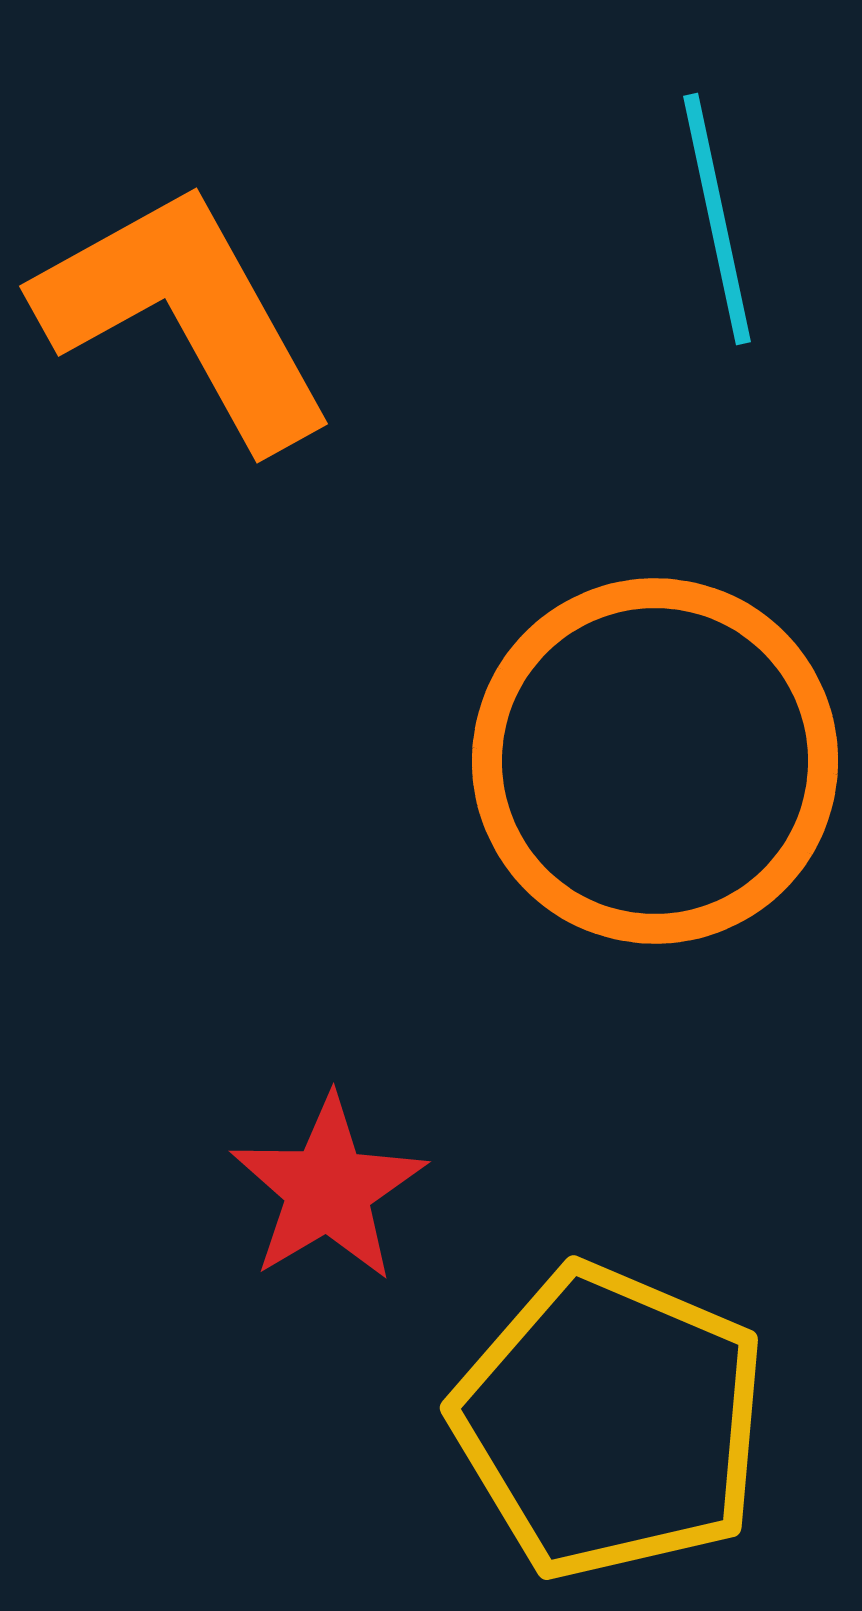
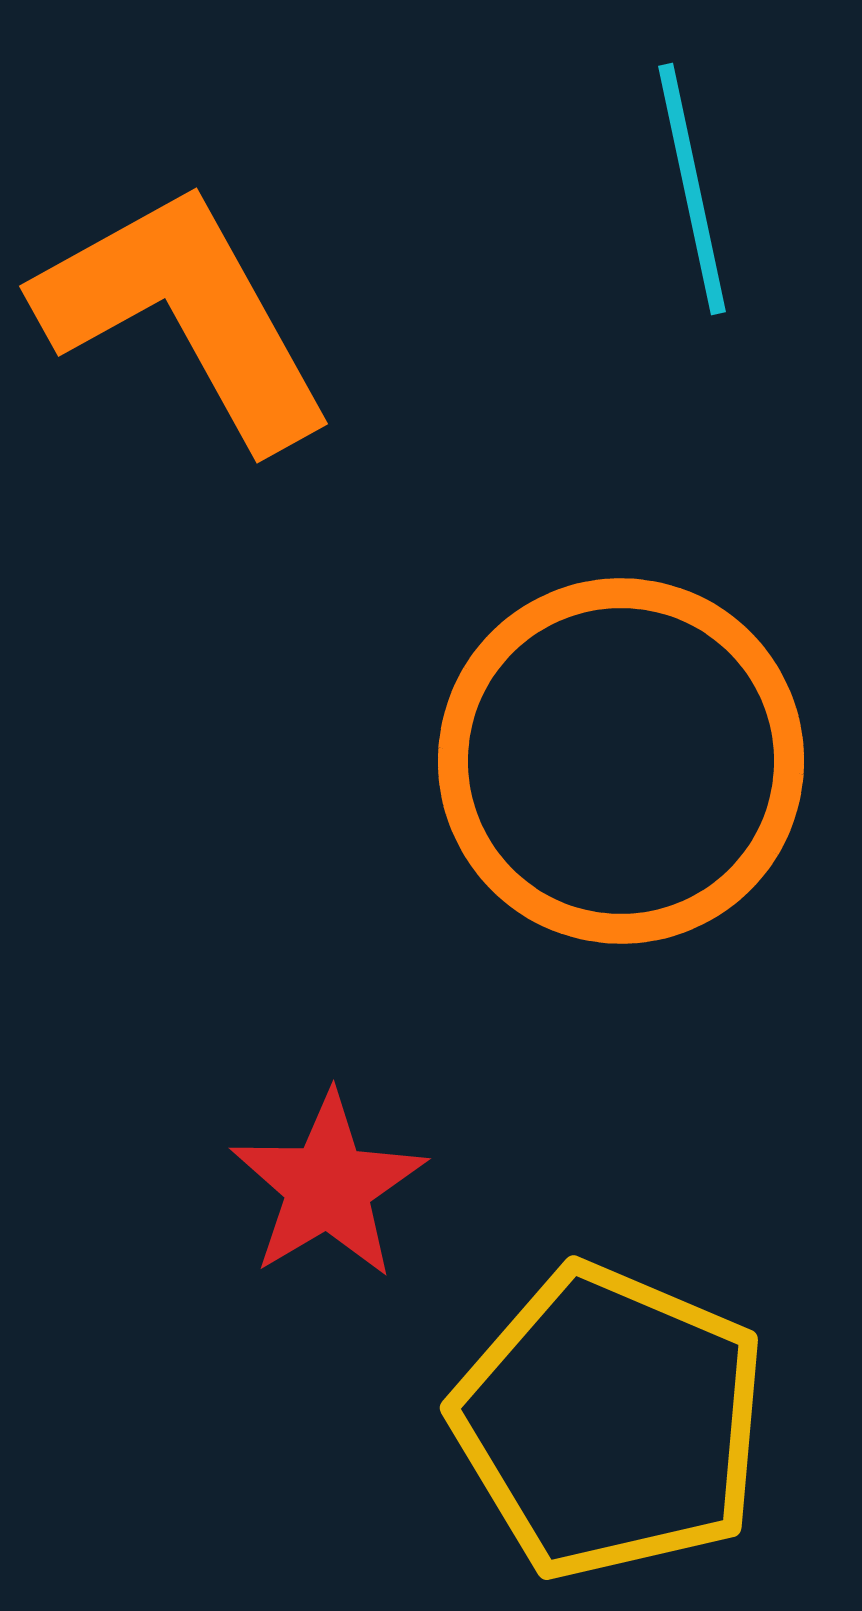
cyan line: moved 25 px left, 30 px up
orange circle: moved 34 px left
red star: moved 3 px up
